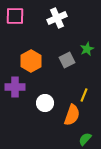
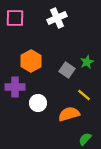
pink square: moved 2 px down
green star: moved 13 px down
gray square: moved 10 px down; rotated 28 degrees counterclockwise
yellow line: rotated 72 degrees counterclockwise
white circle: moved 7 px left
orange semicircle: moved 3 px left, 1 px up; rotated 125 degrees counterclockwise
